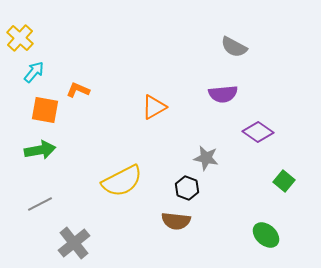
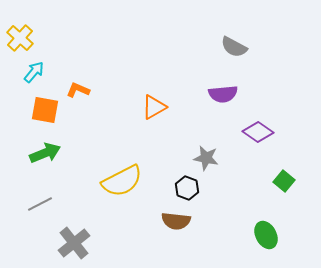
green arrow: moved 5 px right, 3 px down; rotated 12 degrees counterclockwise
green ellipse: rotated 20 degrees clockwise
